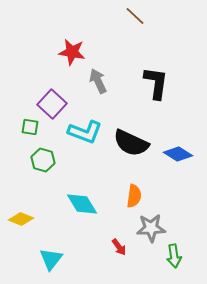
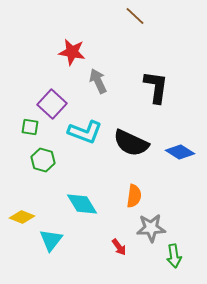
black L-shape: moved 4 px down
blue diamond: moved 2 px right, 2 px up
yellow diamond: moved 1 px right, 2 px up
cyan triangle: moved 19 px up
